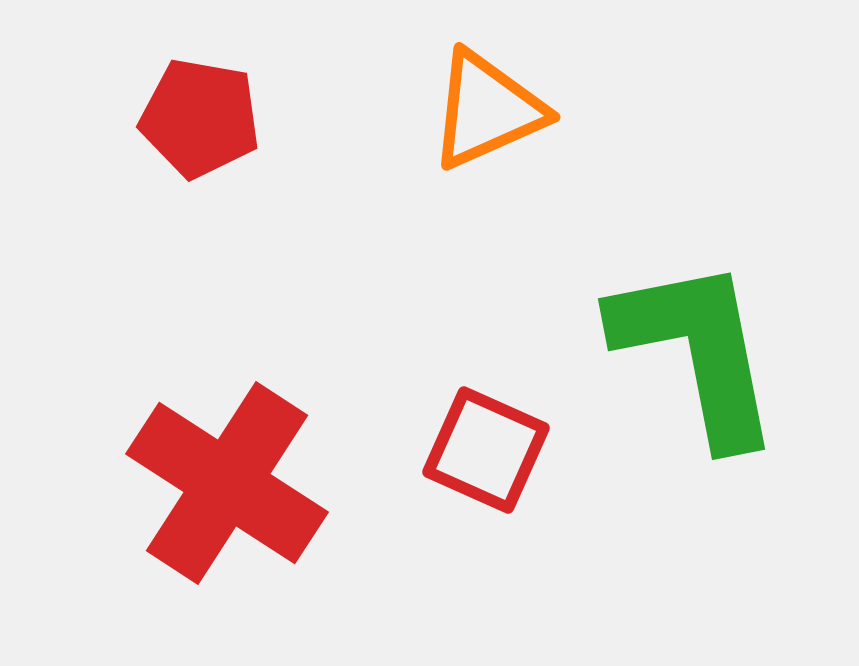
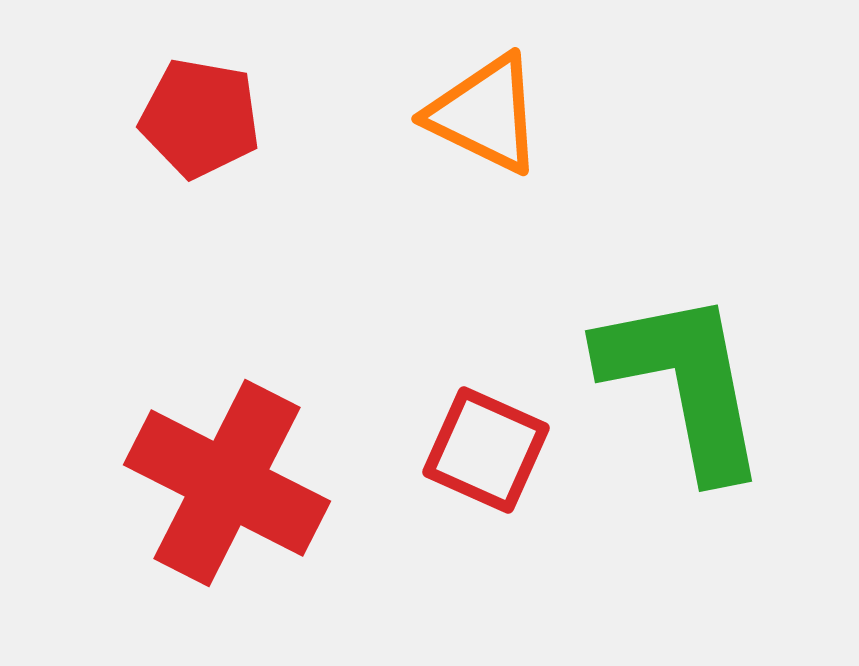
orange triangle: moved 2 px left, 4 px down; rotated 50 degrees clockwise
green L-shape: moved 13 px left, 32 px down
red cross: rotated 6 degrees counterclockwise
